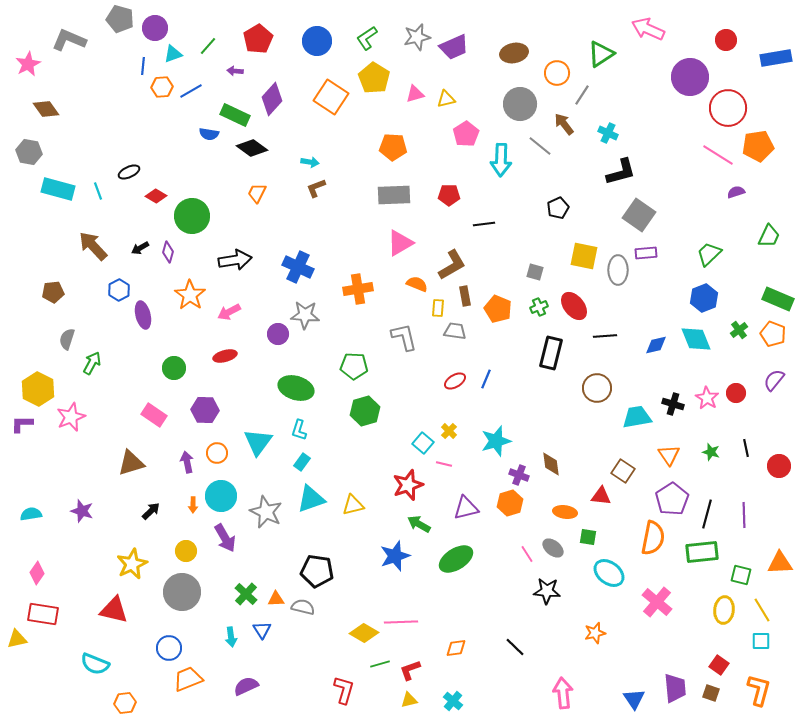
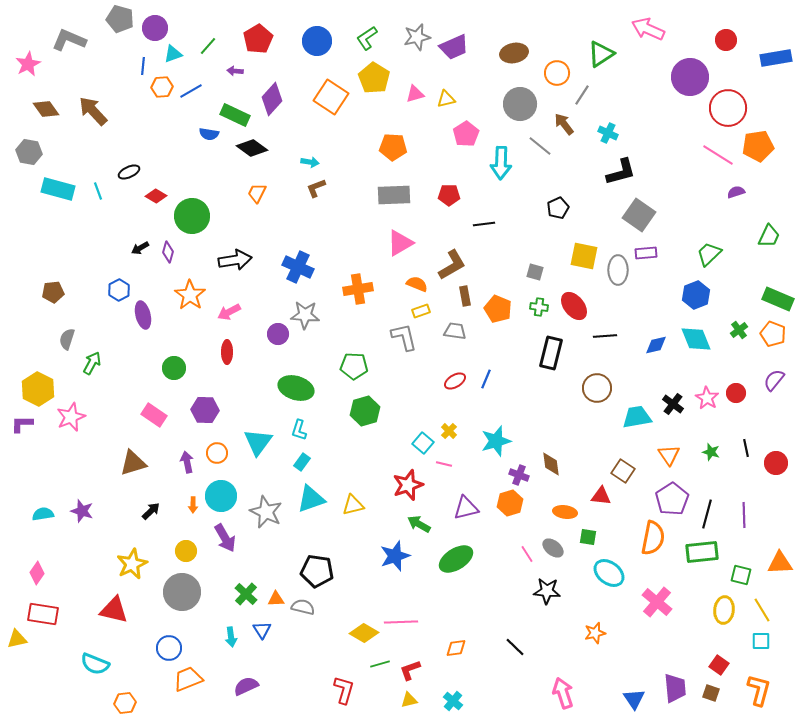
cyan arrow at (501, 160): moved 3 px down
brown arrow at (93, 246): moved 135 px up
blue hexagon at (704, 298): moved 8 px left, 3 px up
green cross at (539, 307): rotated 30 degrees clockwise
yellow rectangle at (438, 308): moved 17 px left, 3 px down; rotated 66 degrees clockwise
red ellipse at (225, 356): moved 2 px right, 4 px up; rotated 75 degrees counterclockwise
black cross at (673, 404): rotated 20 degrees clockwise
brown triangle at (131, 463): moved 2 px right
red circle at (779, 466): moved 3 px left, 3 px up
cyan semicircle at (31, 514): moved 12 px right
pink arrow at (563, 693): rotated 12 degrees counterclockwise
